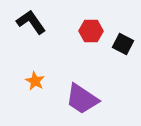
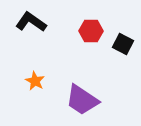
black L-shape: rotated 20 degrees counterclockwise
purple trapezoid: moved 1 px down
